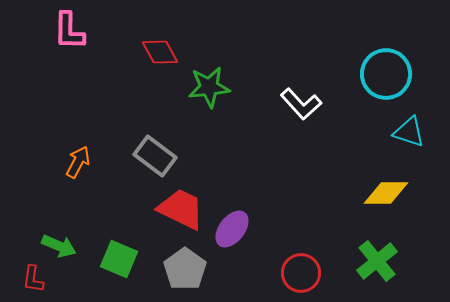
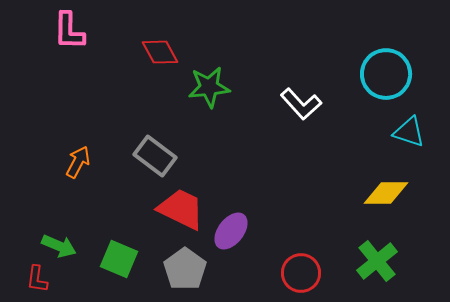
purple ellipse: moved 1 px left, 2 px down
red L-shape: moved 4 px right
